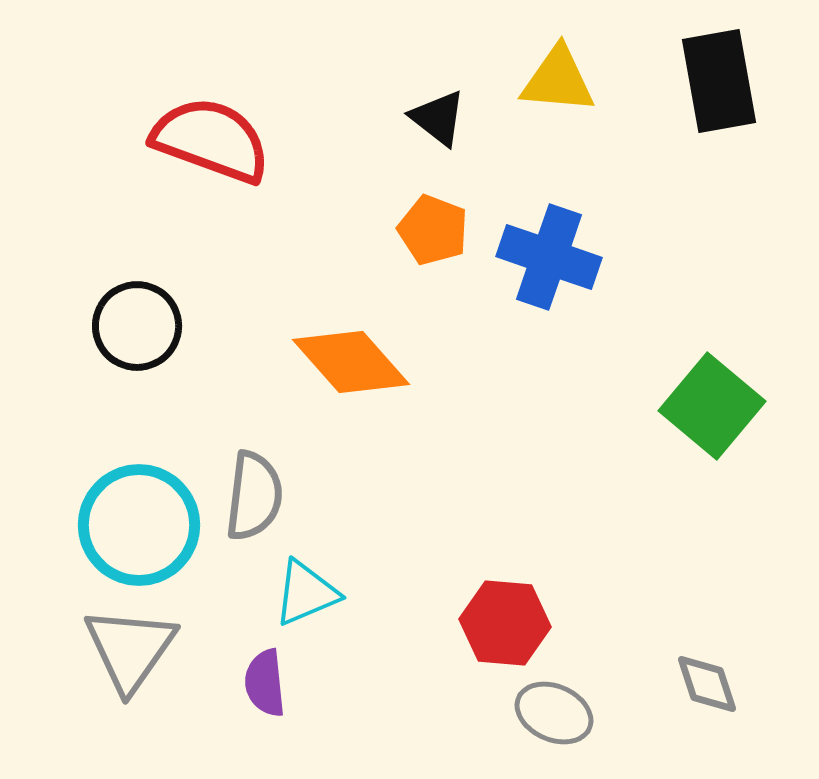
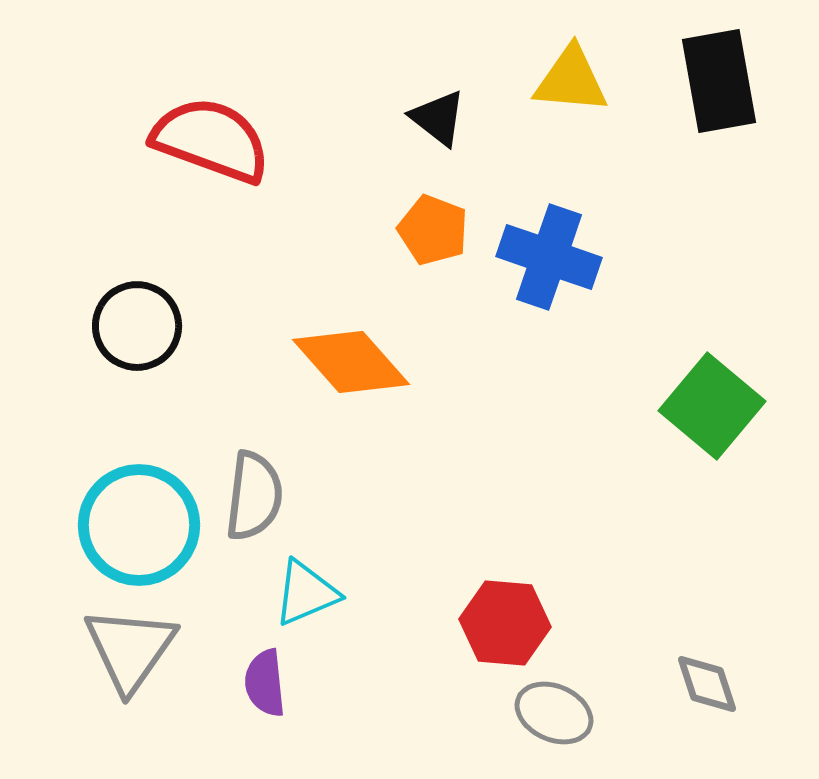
yellow triangle: moved 13 px right
